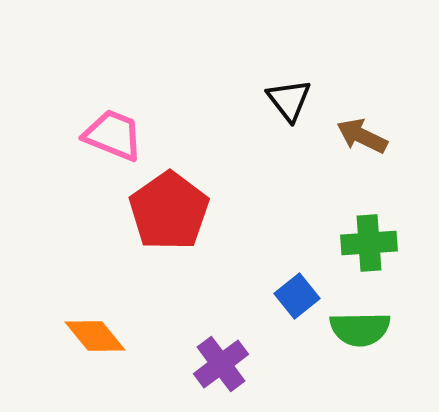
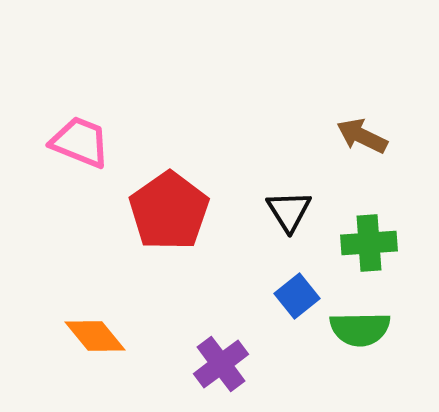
black triangle: moved 111 px down; rotated 6 degrees clockwise
pink trapezoid: moved 33 px left, 7 px down
